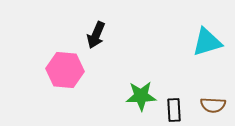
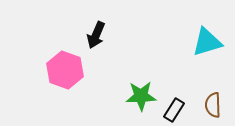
pink hexagon: rotated 15 degrees clockwise
brown semicircle: rotated 85 degrees clockwise
black rectangle: rotated 35 degrees clockwise
